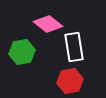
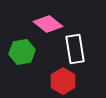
white rectangle: moved 1 px right, 2 px down
red hexagon: moved 7 px left; rotated 20 degrees counterclockwise
